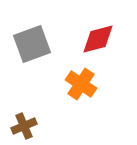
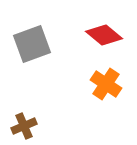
red diamond: moved 6 px right, 4 px up; rotated 54 degrees clockwise
orange cross: moved 25 px right
